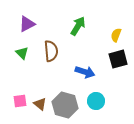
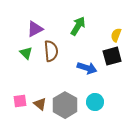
purple triangle: moved 8 px right, 5 px down
green triangle: moved 4 px right
black square: moved 6 px left, 3 px up
blue arrow: moved 2 px right, 4 px up
cyan circle: moved 1 px left, 1 px down
gray hexagon: rotated 15 degrees clockwise
